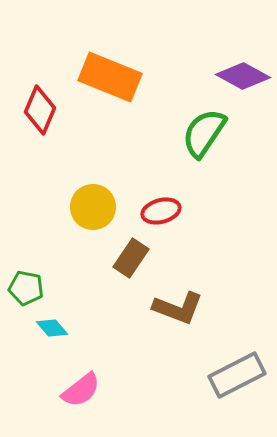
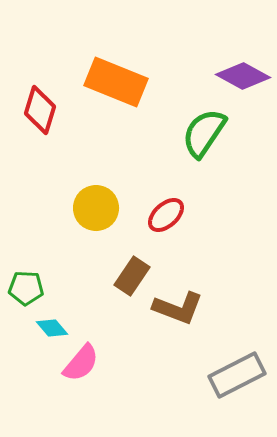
orange rectangle: moved 6 px right, 5 px down
red diamond: rotated 6 degrees counterclockwise
yellow circle: moved 3 px right, 1 px down
red ellipse: moved 5 px right, 4 px down; rotated 27 degrees counterclockwise
brown rectangle: moved 1 px right, 18 px down
green pentagon: rotated 8 degrees counterclockwise
pink semicircle: moved 27 px up; rotated 12 degrees counterclockwise
